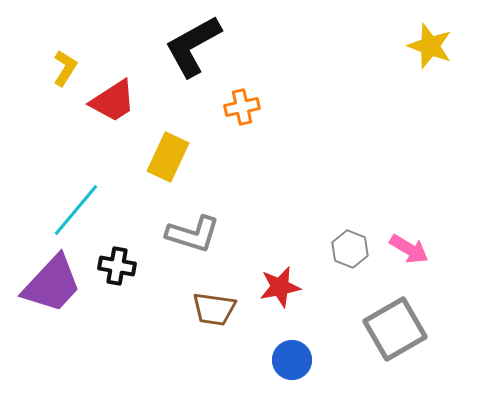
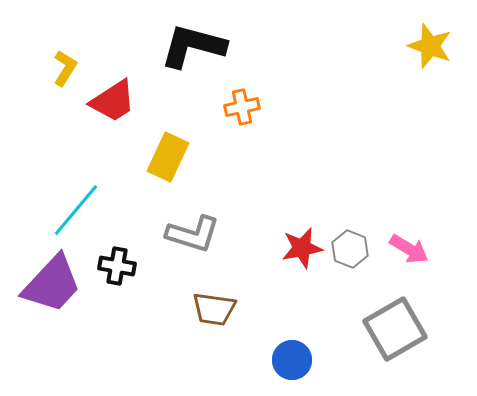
black L-shape: rotated 44 degrees clockwise
red star: moved 22 px right, 39 px up
